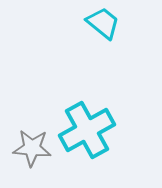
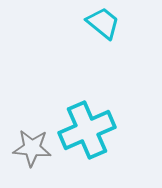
cyan cross: rotated 6 degrees clockwise
